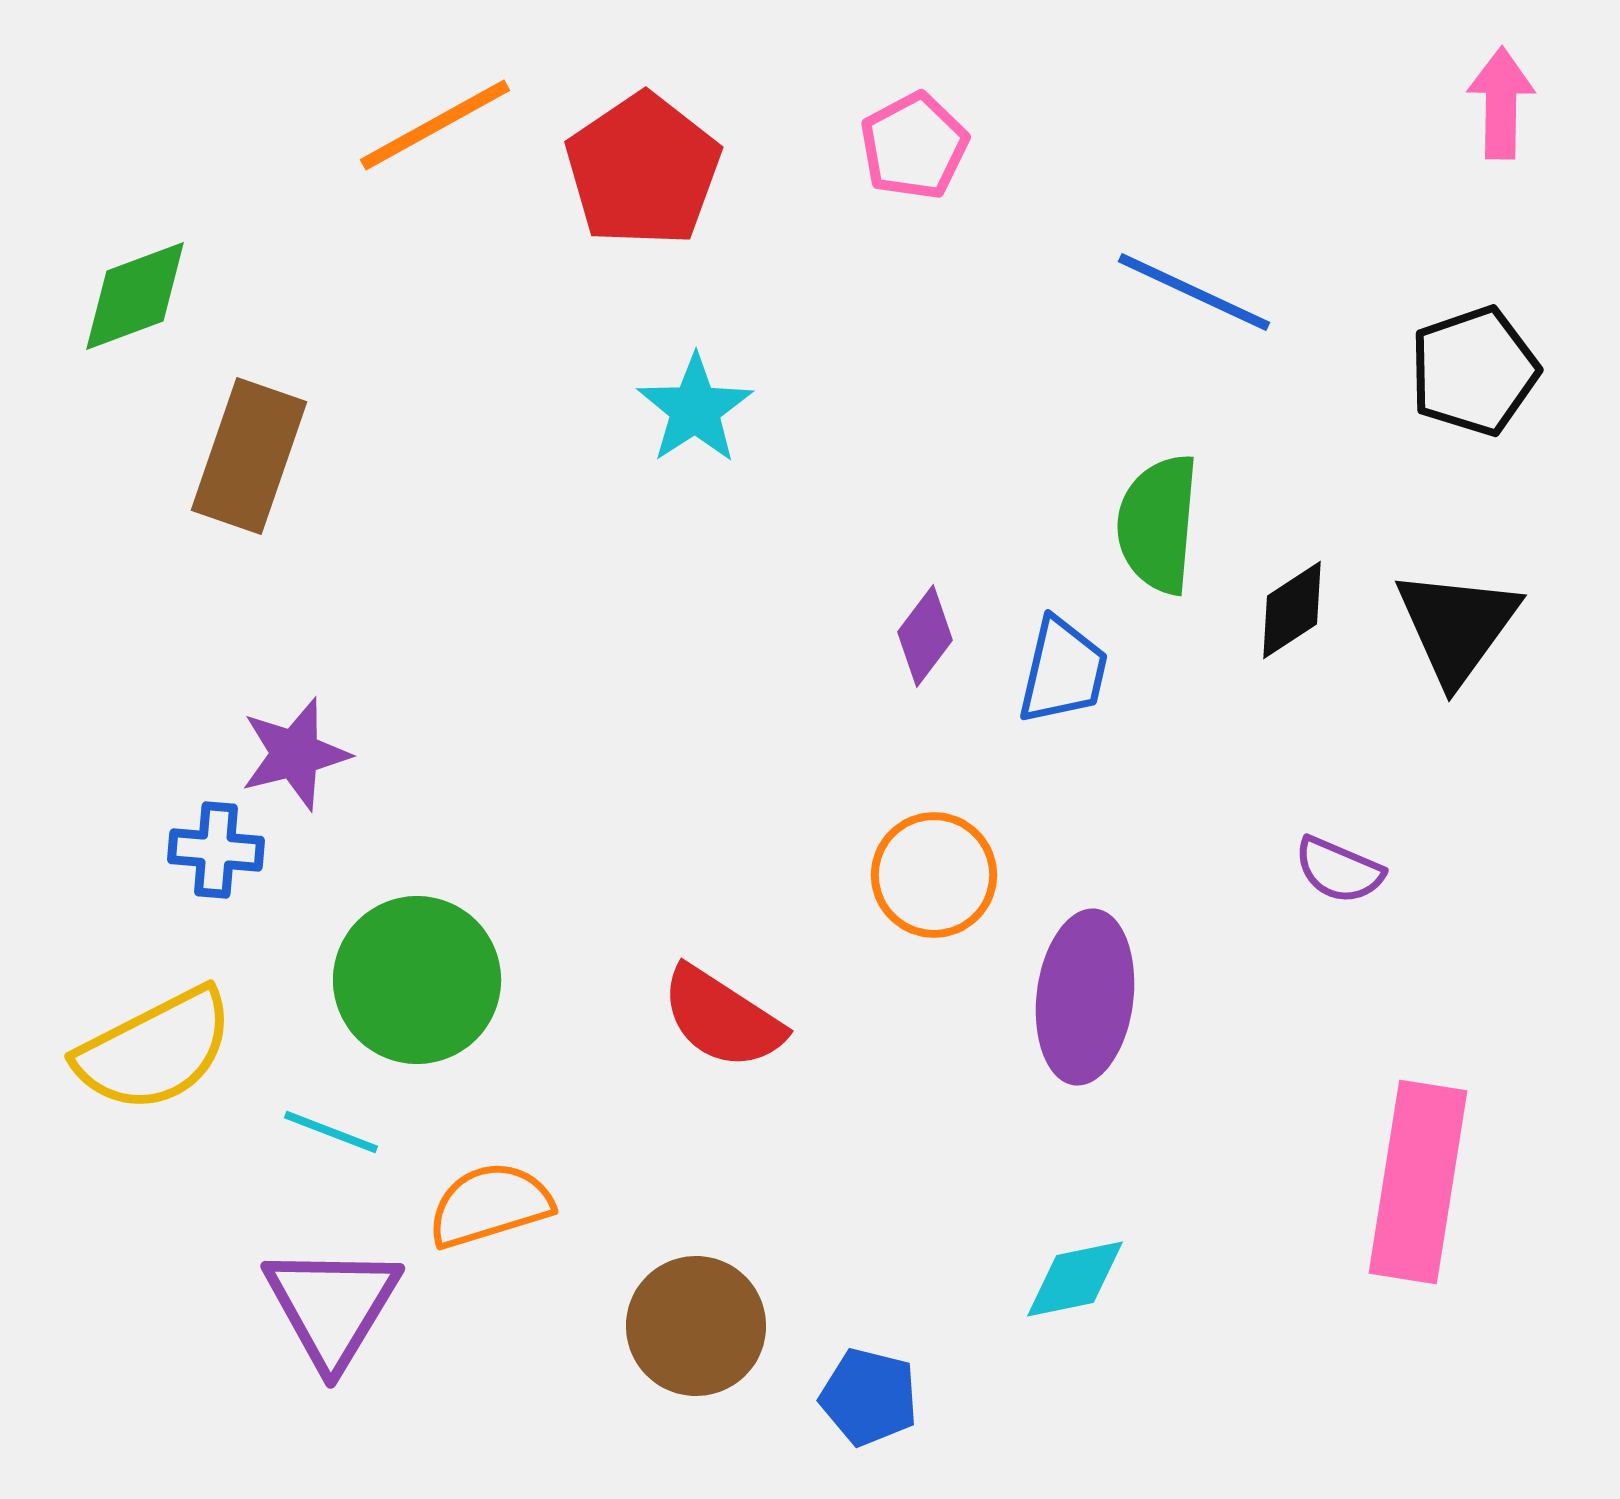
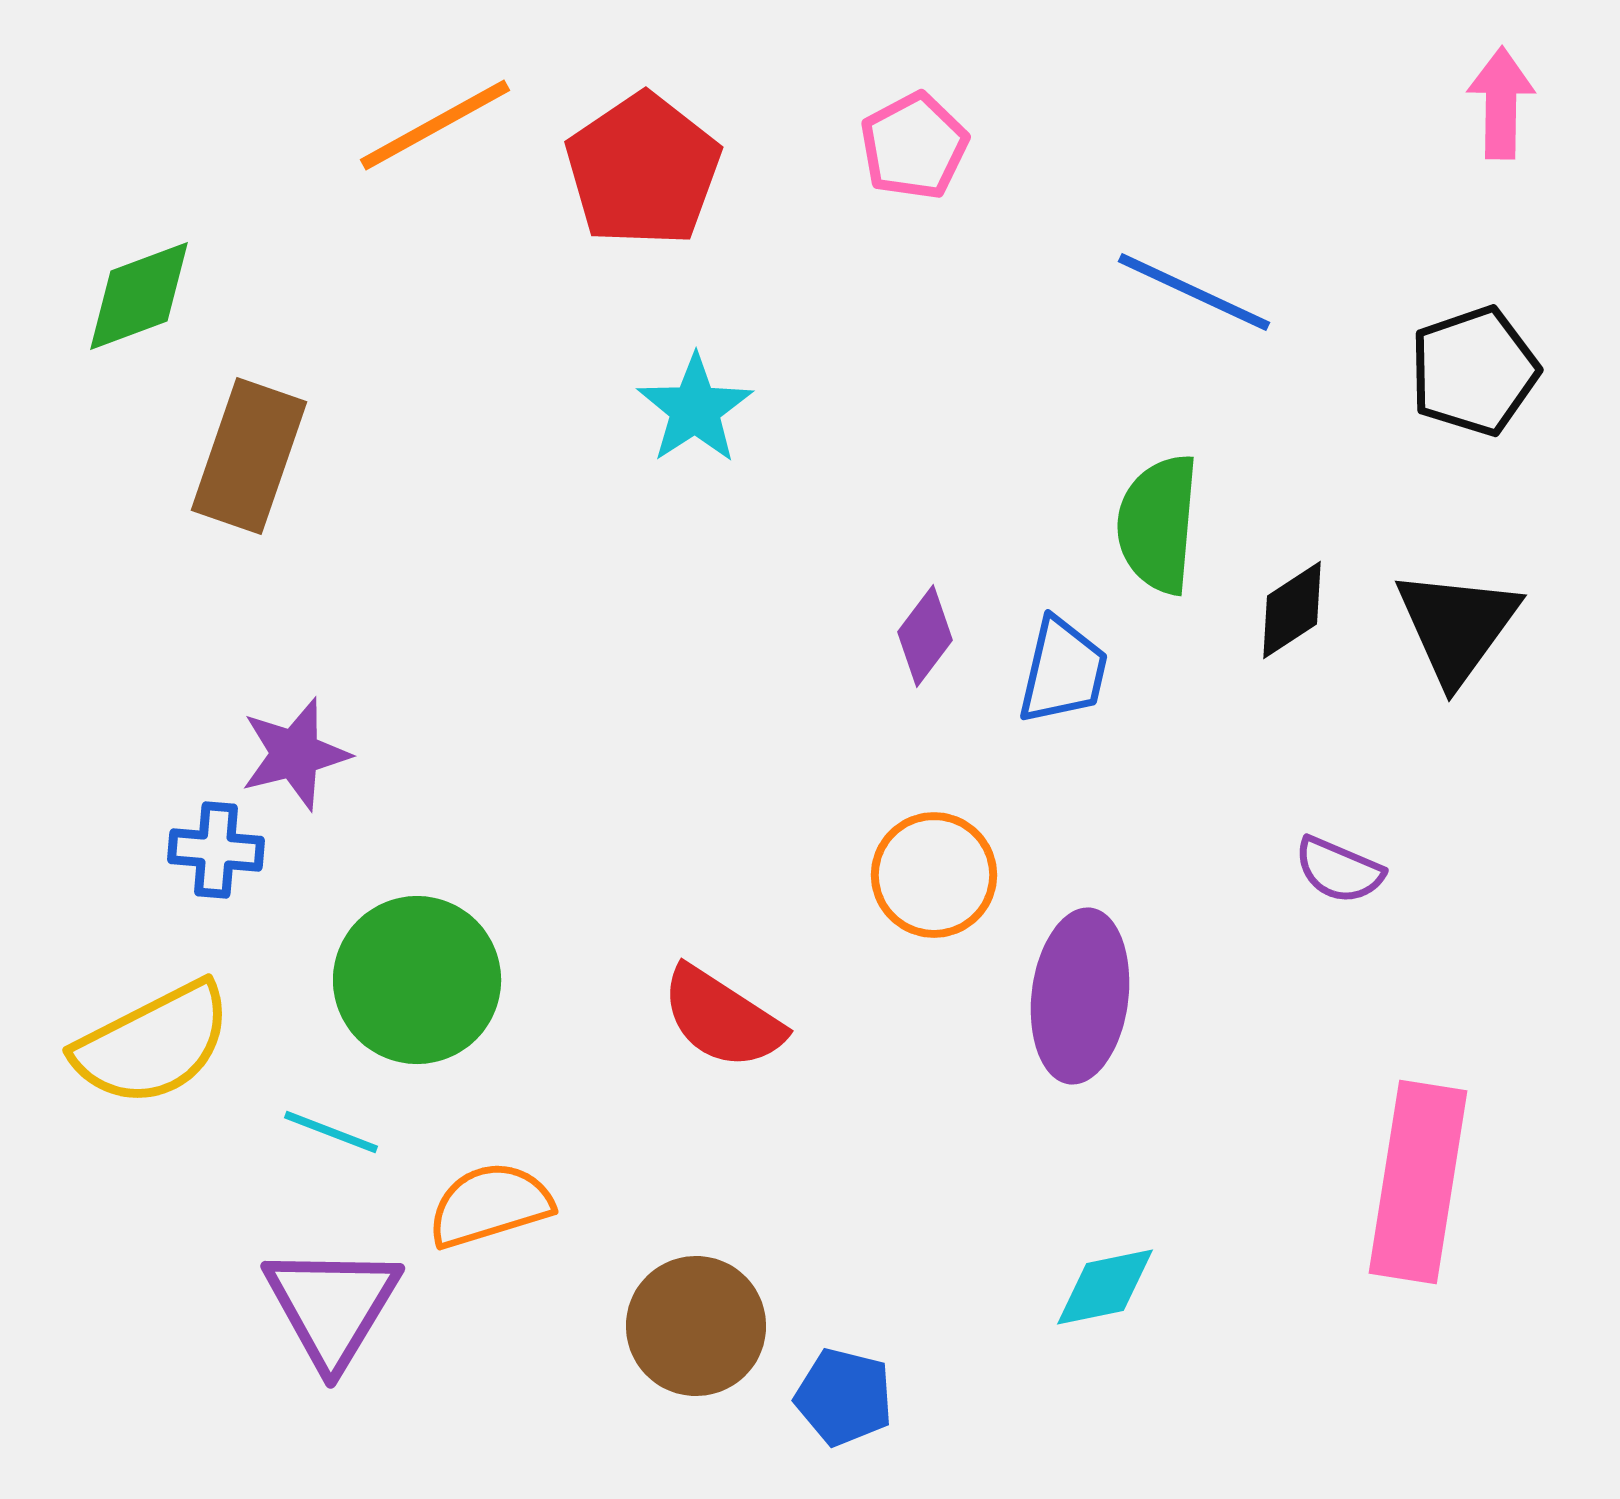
green diamond: moved 4 px right
purple ellipse: moved 5 px left, 1 px up
yellow semicircle: moved 2 px left, 6 px up
cyan diamond: moved 30 px right, 8 px down
blue pentagon: moved 25 px left
